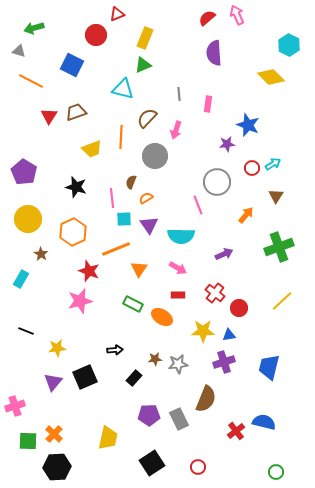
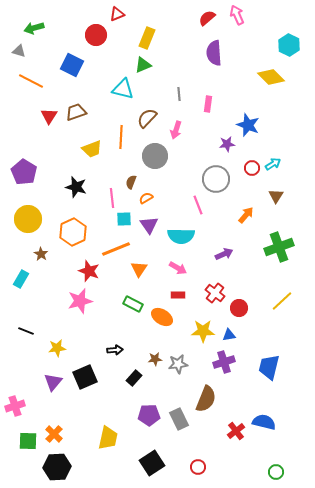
yellow rectangle at (145, 38): moved 2 px right
gray circle at (217, 182): moved 1 px left, 3 px up
